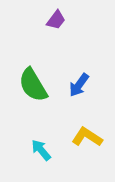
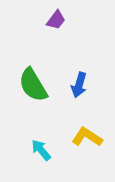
blue arrow: rotated 20 degrees counterclockwise
